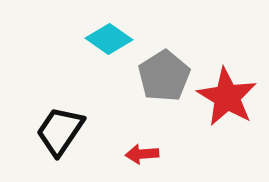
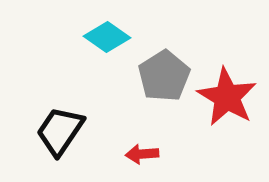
cyan diamond: moved 2 px left, 2 px up
